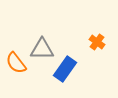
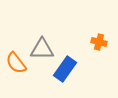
orange cross: moved 2 px right; rotated 21 degrees counterclockwise
